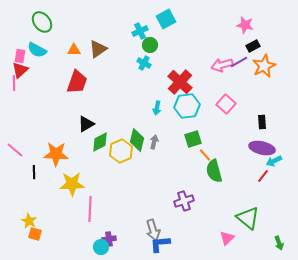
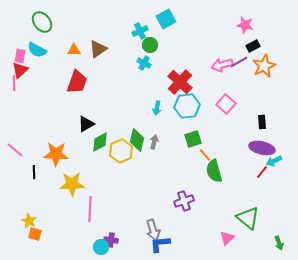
red line at (263, 176): moved 1 px left, 4 px up
purple cross at (109, 239): moved 2 px right, 1 px down; rotated 16 degrees clockwise
